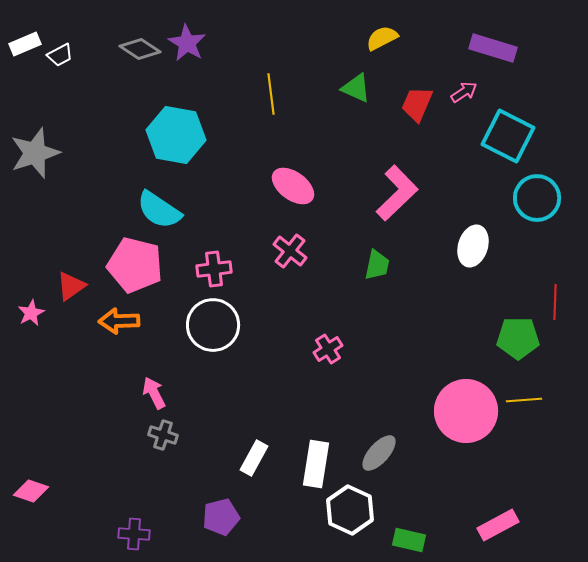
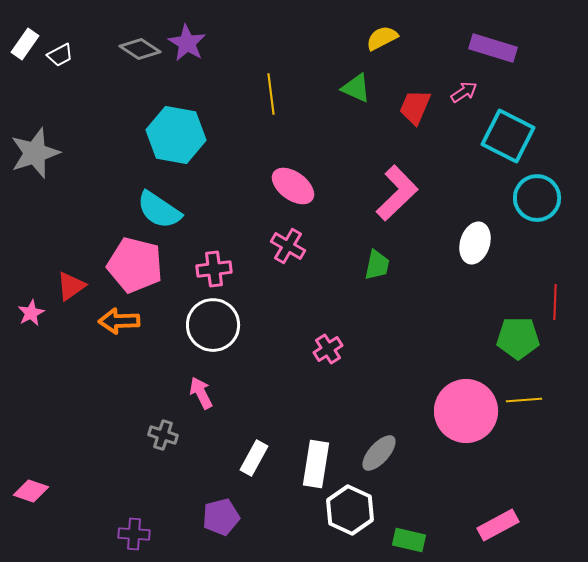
white rectangle at (25, 44): rotated 32 degrees counterclockwise
red trapezoid at (417, 104): moved 2 px left, 3 px down
white ellipse at (473, 246): moved 2 px right, 3 px up
pink cross at (290, 251): moved 2 px left, 5 px up; rotated 8 degrees counterclockwise
pink arrow at (154, 393): moved 47 px right
